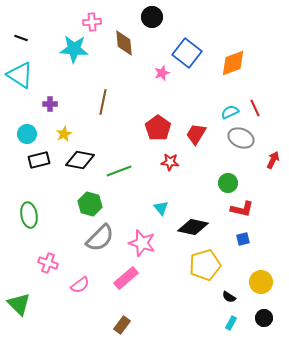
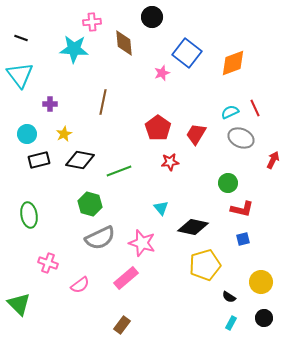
cyan triangle at (20, 75): rotated 20 degrees clockwise
red star at (170, 162): rotated 12 degrees counterclockwise
gray semicircle at (100, 238): rotated 20 degrees clockwise
